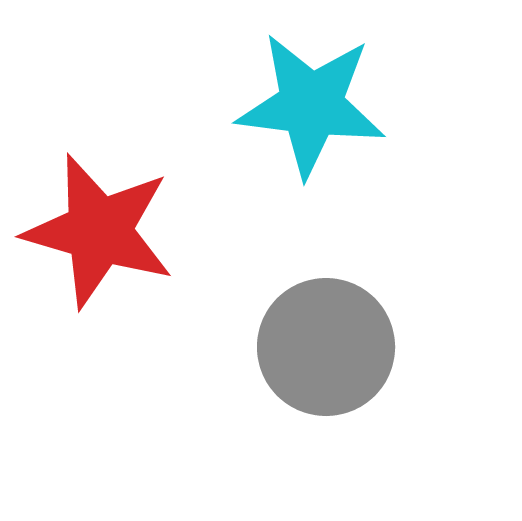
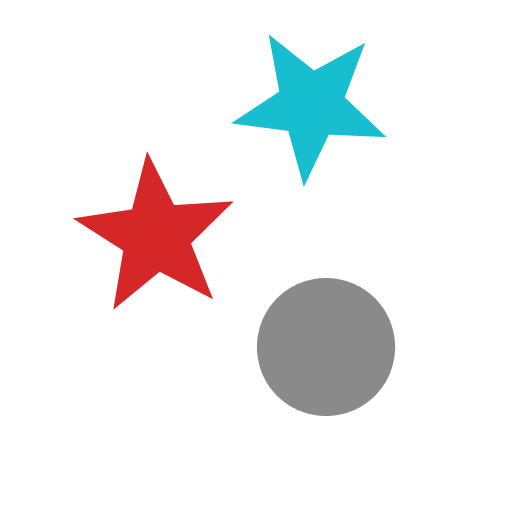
red star: moved 57 px right, 5 px down; rotated 16 degrees clockwise
